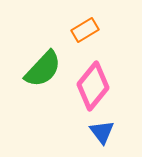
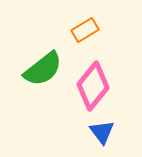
green semicircle: rotated 9 degrees clockwise
